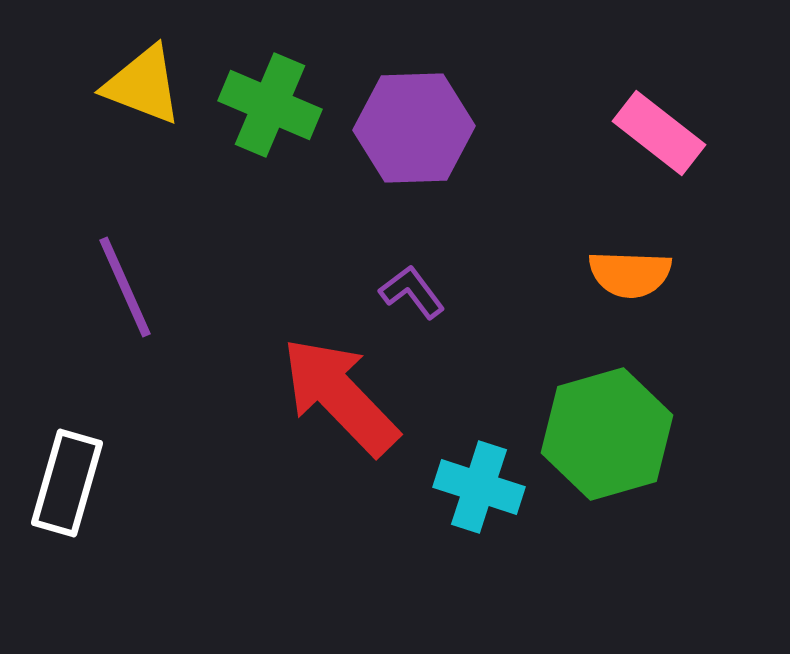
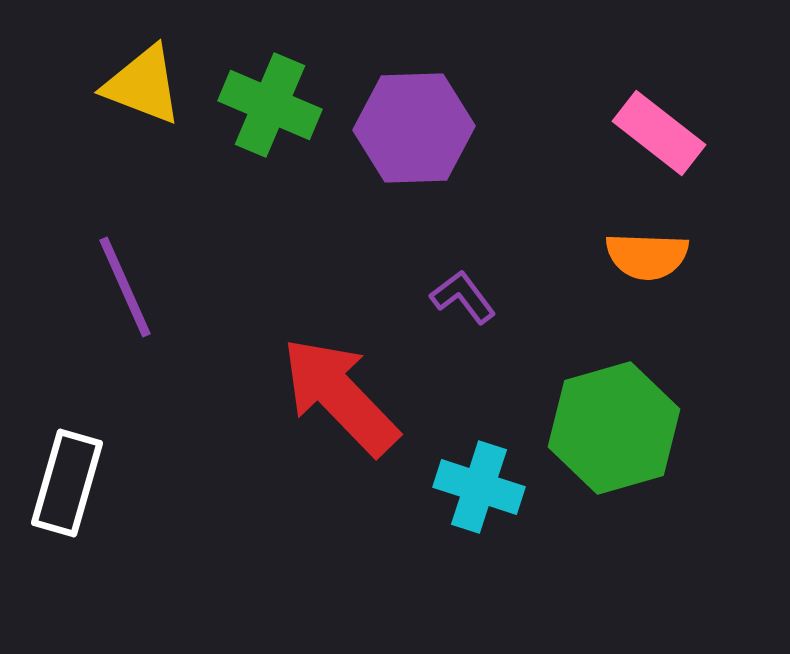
orange semicircle: moved 17 px right, 18 px up
purple L-shape: moved 51 px right, 5 px down
green hexagon: moved 7 px right, 6 px up
